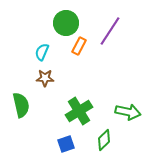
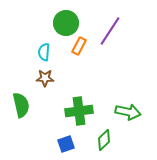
cyan semicircle: moved 2 px right; rotated 18 degrees counterclockwise
green cross: rotated 24 degrees clockwise
